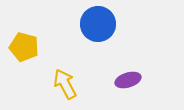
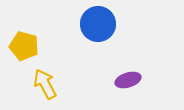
yellow pentagon: moved 1 px up
yellow arrow: moved 20 px left
